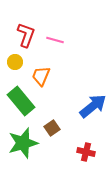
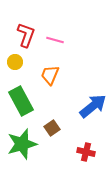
orange trapezoid: moved 9 px right, 1 px up
green rectangle: rotated 12 degrees clockwise
green star: moved 1 px left, 1 px down
